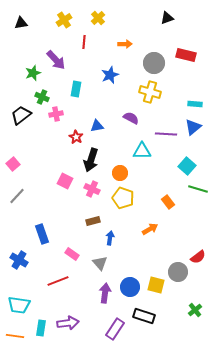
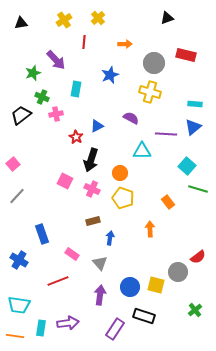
blue triangle at (97, 126): rotated 16 degrees counterclockwise
orange arrow at (150, 229): rotated 63 degrees counterclockwise
purple arrow at (105, 293): moved 5 px left, 2 px down
